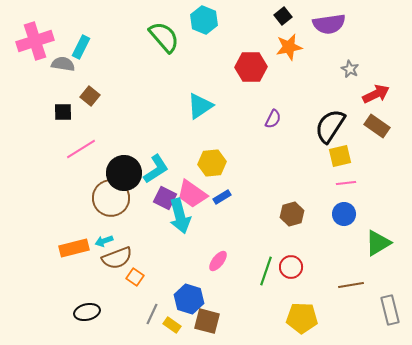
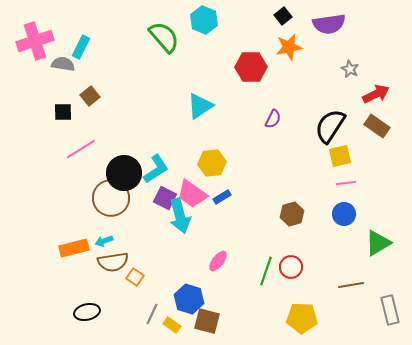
brown square at (90, 96): rotated 12 degrees clockwise
brown semicircle at (117, 258): moved 4 px left, 4 px down; rotated 12 degrees clockwise
